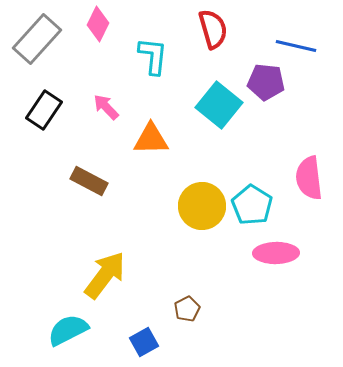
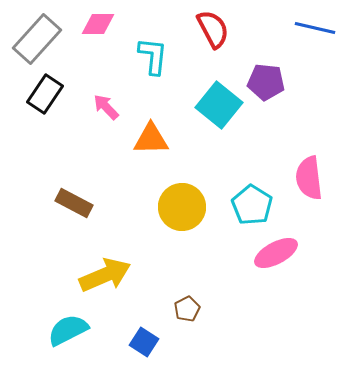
pink diamond: rotated 64 degrees clockwise
red semicircle: rotated 12 degrees counterclockwise
blue line: moved 19 px right, 18 px up
black rectangle: moved 1 px right, 16 px up
brown rectangle: moved 15 px left, 22 px down
yellow circle: moved 20 px left, 1 px down
pink ellipse: rotated 27 degrees counterclockwise
yellow arrow: rotated 30 degrees clockwise
blue square: rotated 28 degrees counterclockwise
